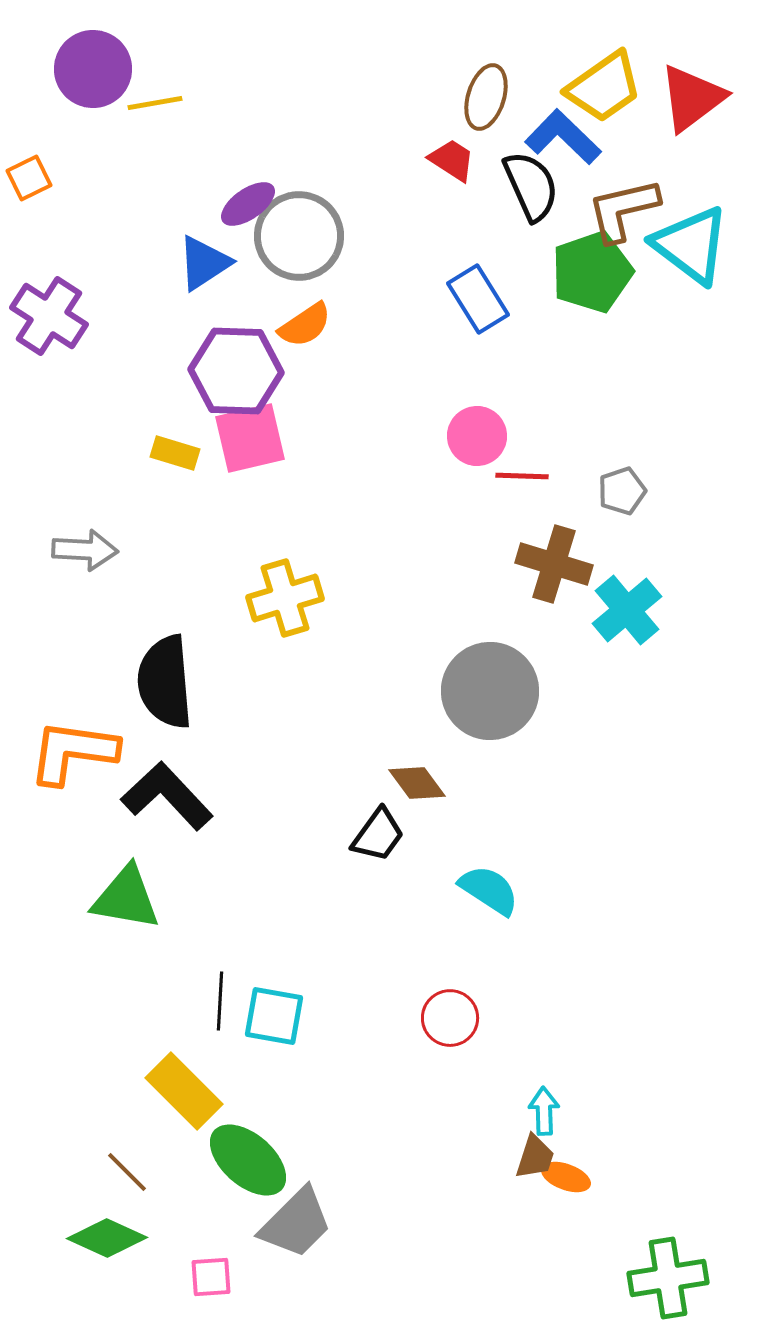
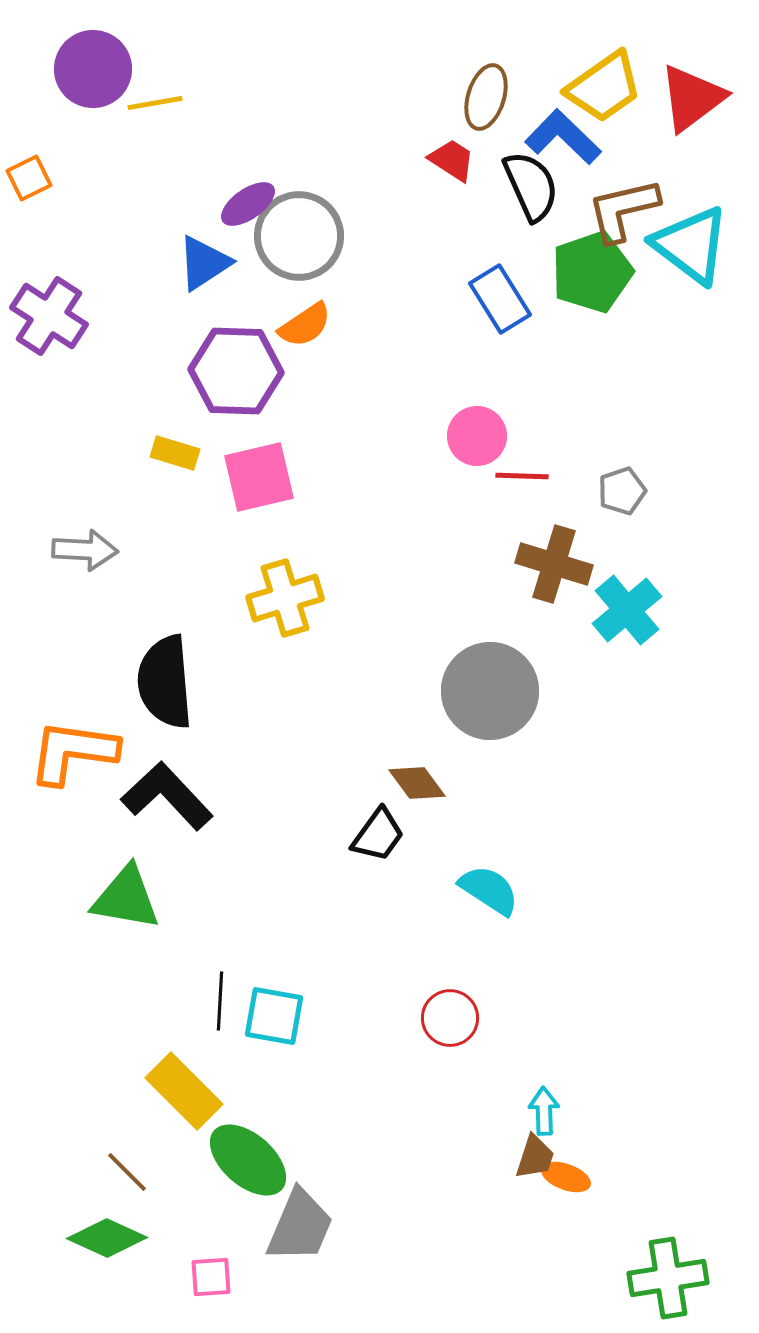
blue rectangle at (478, 299): moved 22 px right
pink square at (250, 438): moved 9 px right, 39 px down
gray trapezoid at (296, 1223): moved 4 px right, 3 px down; rotated 22 degrees counterclockwise
